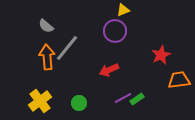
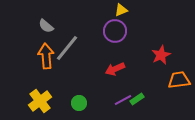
yellow triangle: moved 2 px left
orange arrow: moved 1 px left, 1 px up
red arrow: moved 6 px right, 1 px up
purple line: moved 2 px down
